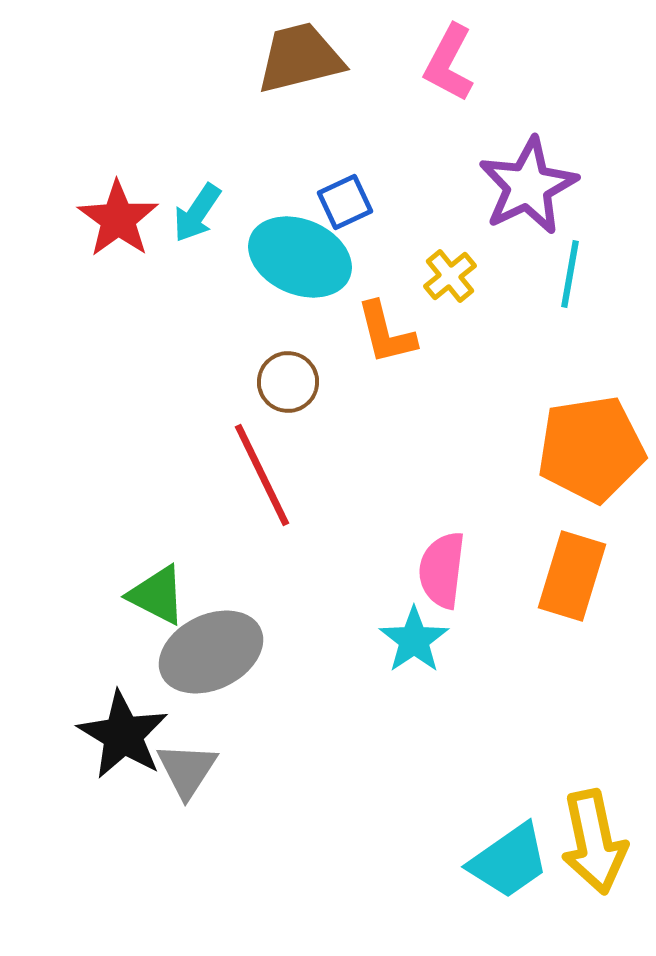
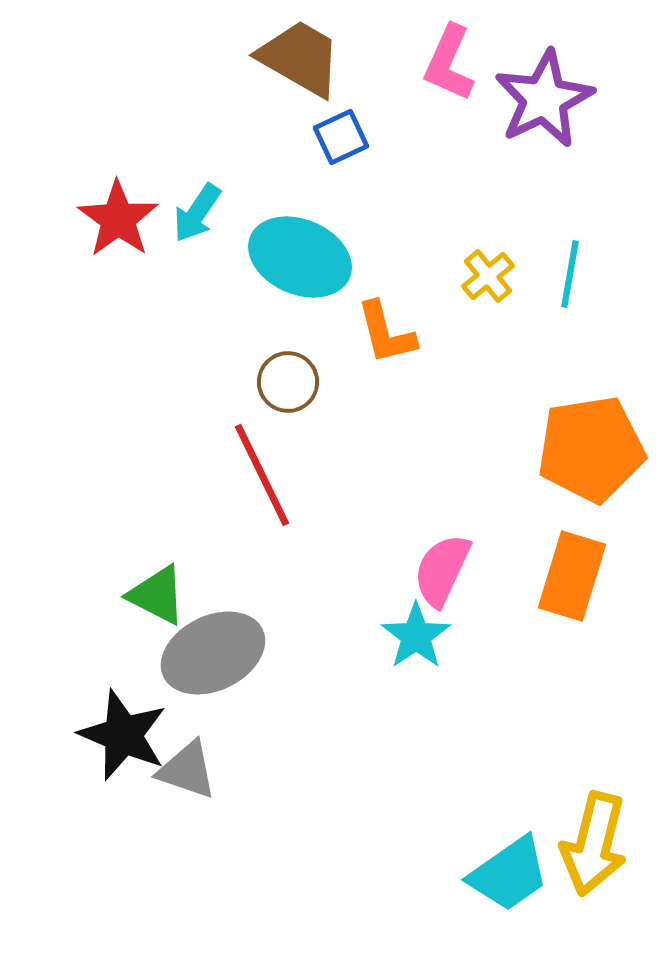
brown trapezoid: rotated 44 degrees clockwise
pink L-shape: rotated 4 degrees counterclockwise
purple star: moved 16 px right, 87 px up
blue square: moved 4 px left, 65 px up
yellow cross: moved 38 px right
pink semicircle: rotated 18 degrees clockwise
cyan star: moved 2 px right, 4 px up
gray ellipse: moved 2 px right, 1 px down
black star: rotated 8 degrees counterclockwise
gray triangle: rotated 44 degrees counterclockwise
yellow arrow: moved 2 px down; rotated 26 degrees clockwise
cyan trapezoid: moved 13 px down
